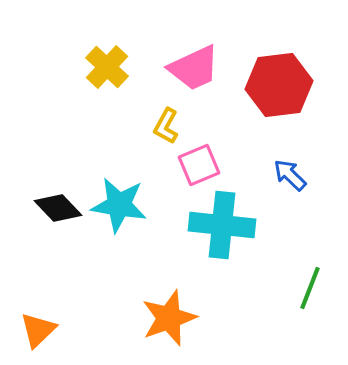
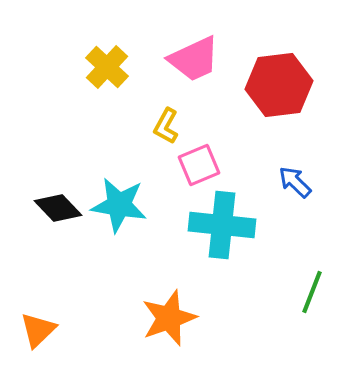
pink trapezoid: moved 9 px up
blue arrow: moved 5 px right, 7 px down
green line: moved 2 px right, 4 px down
